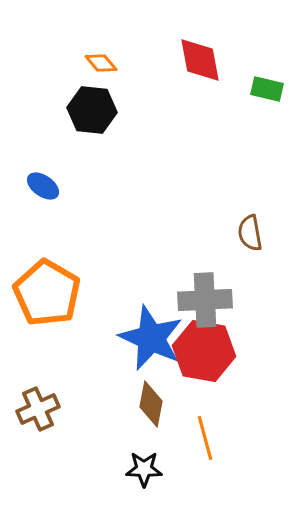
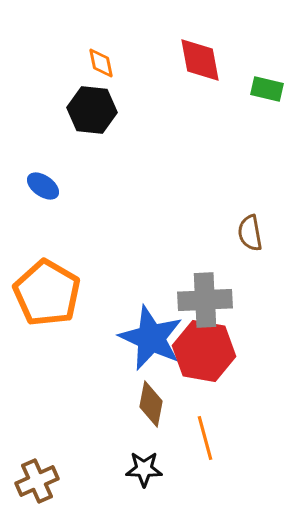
orange diamond: rotated 28 degrees clockwise
brown cross: moved 1 px left, 72 px down
